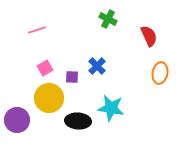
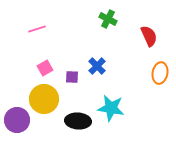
pink line: moved 1 px up
yellow circle: moved 5 px left, 1 px down
